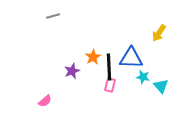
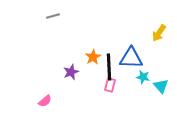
purple star: moved 1 px left, 1 px down
